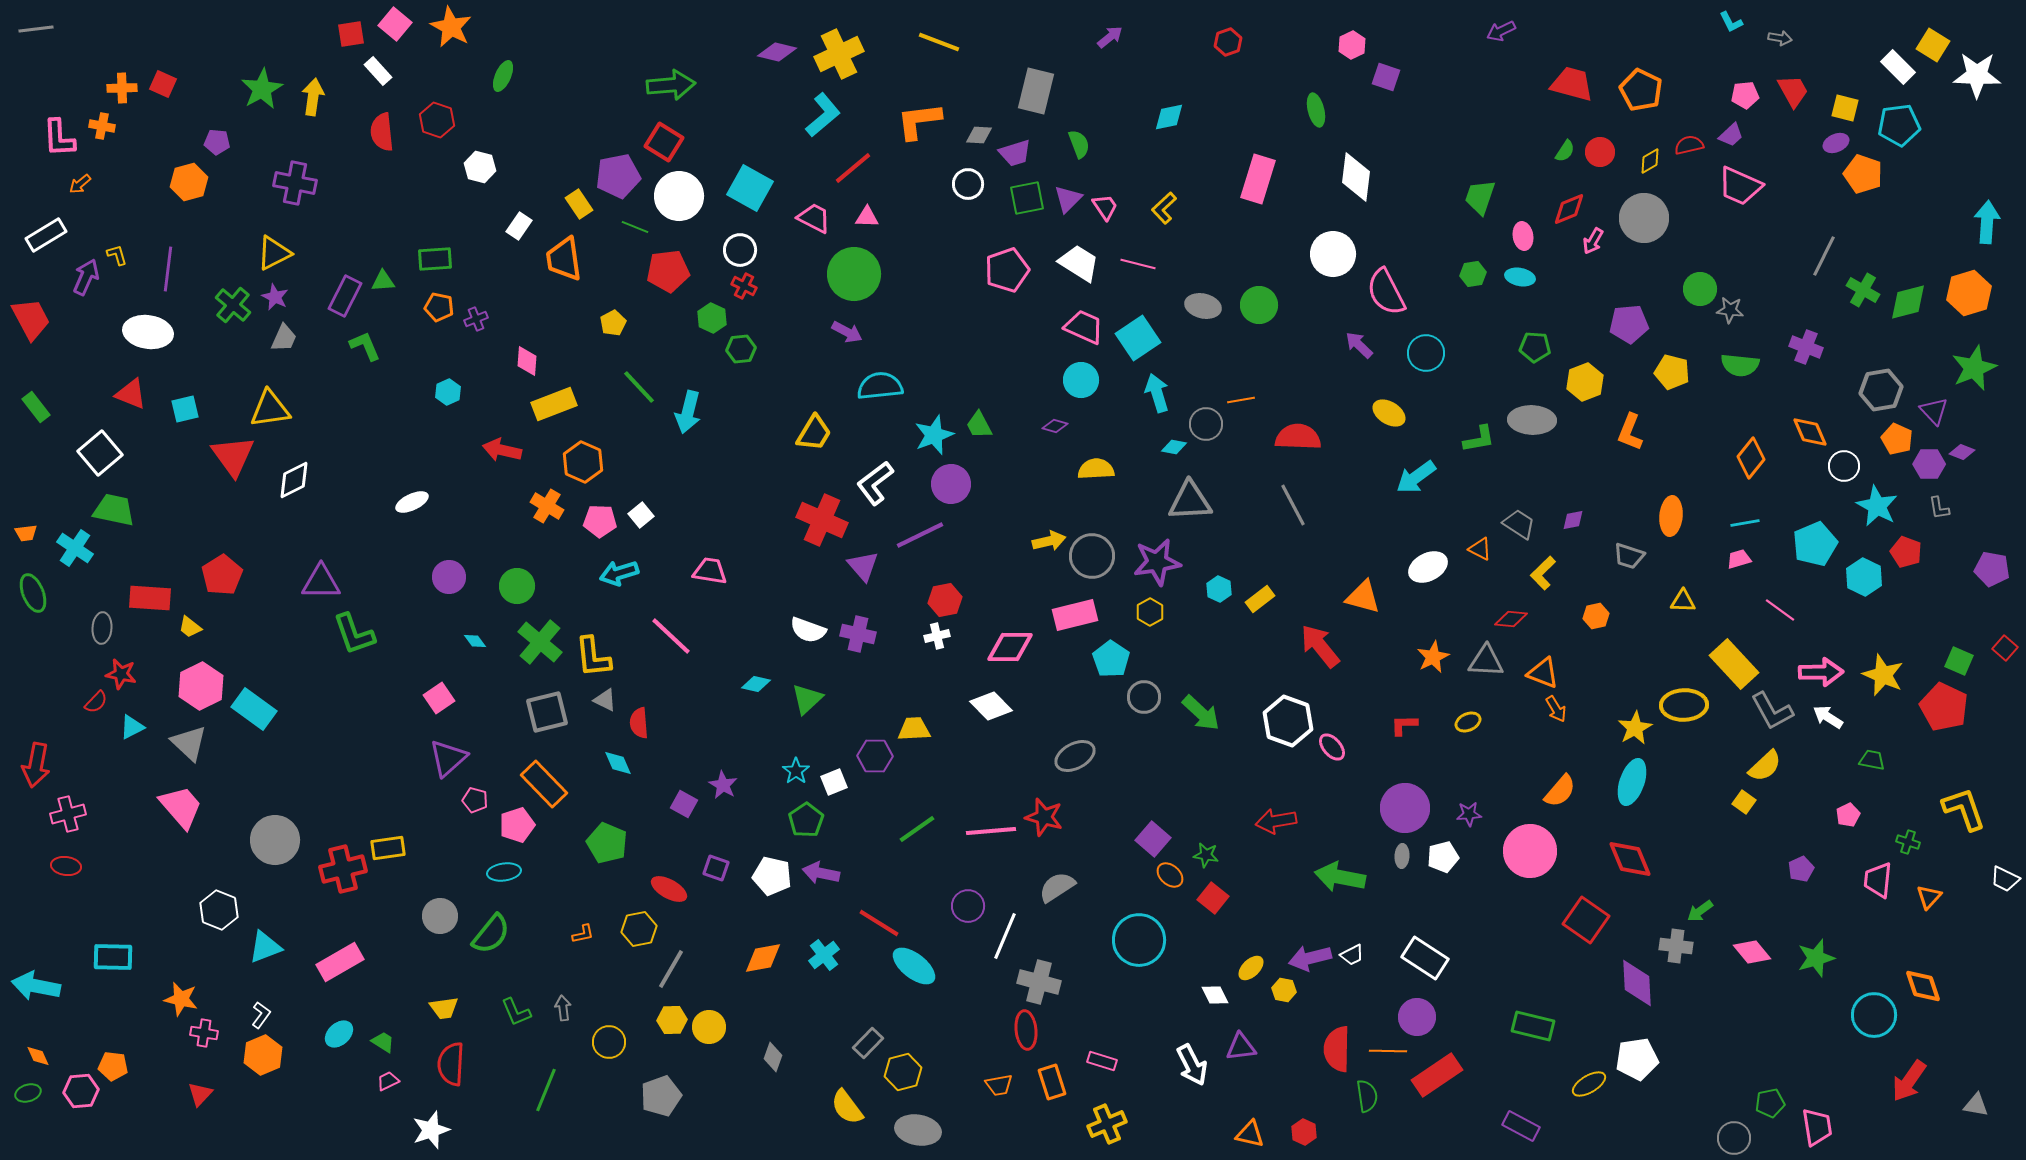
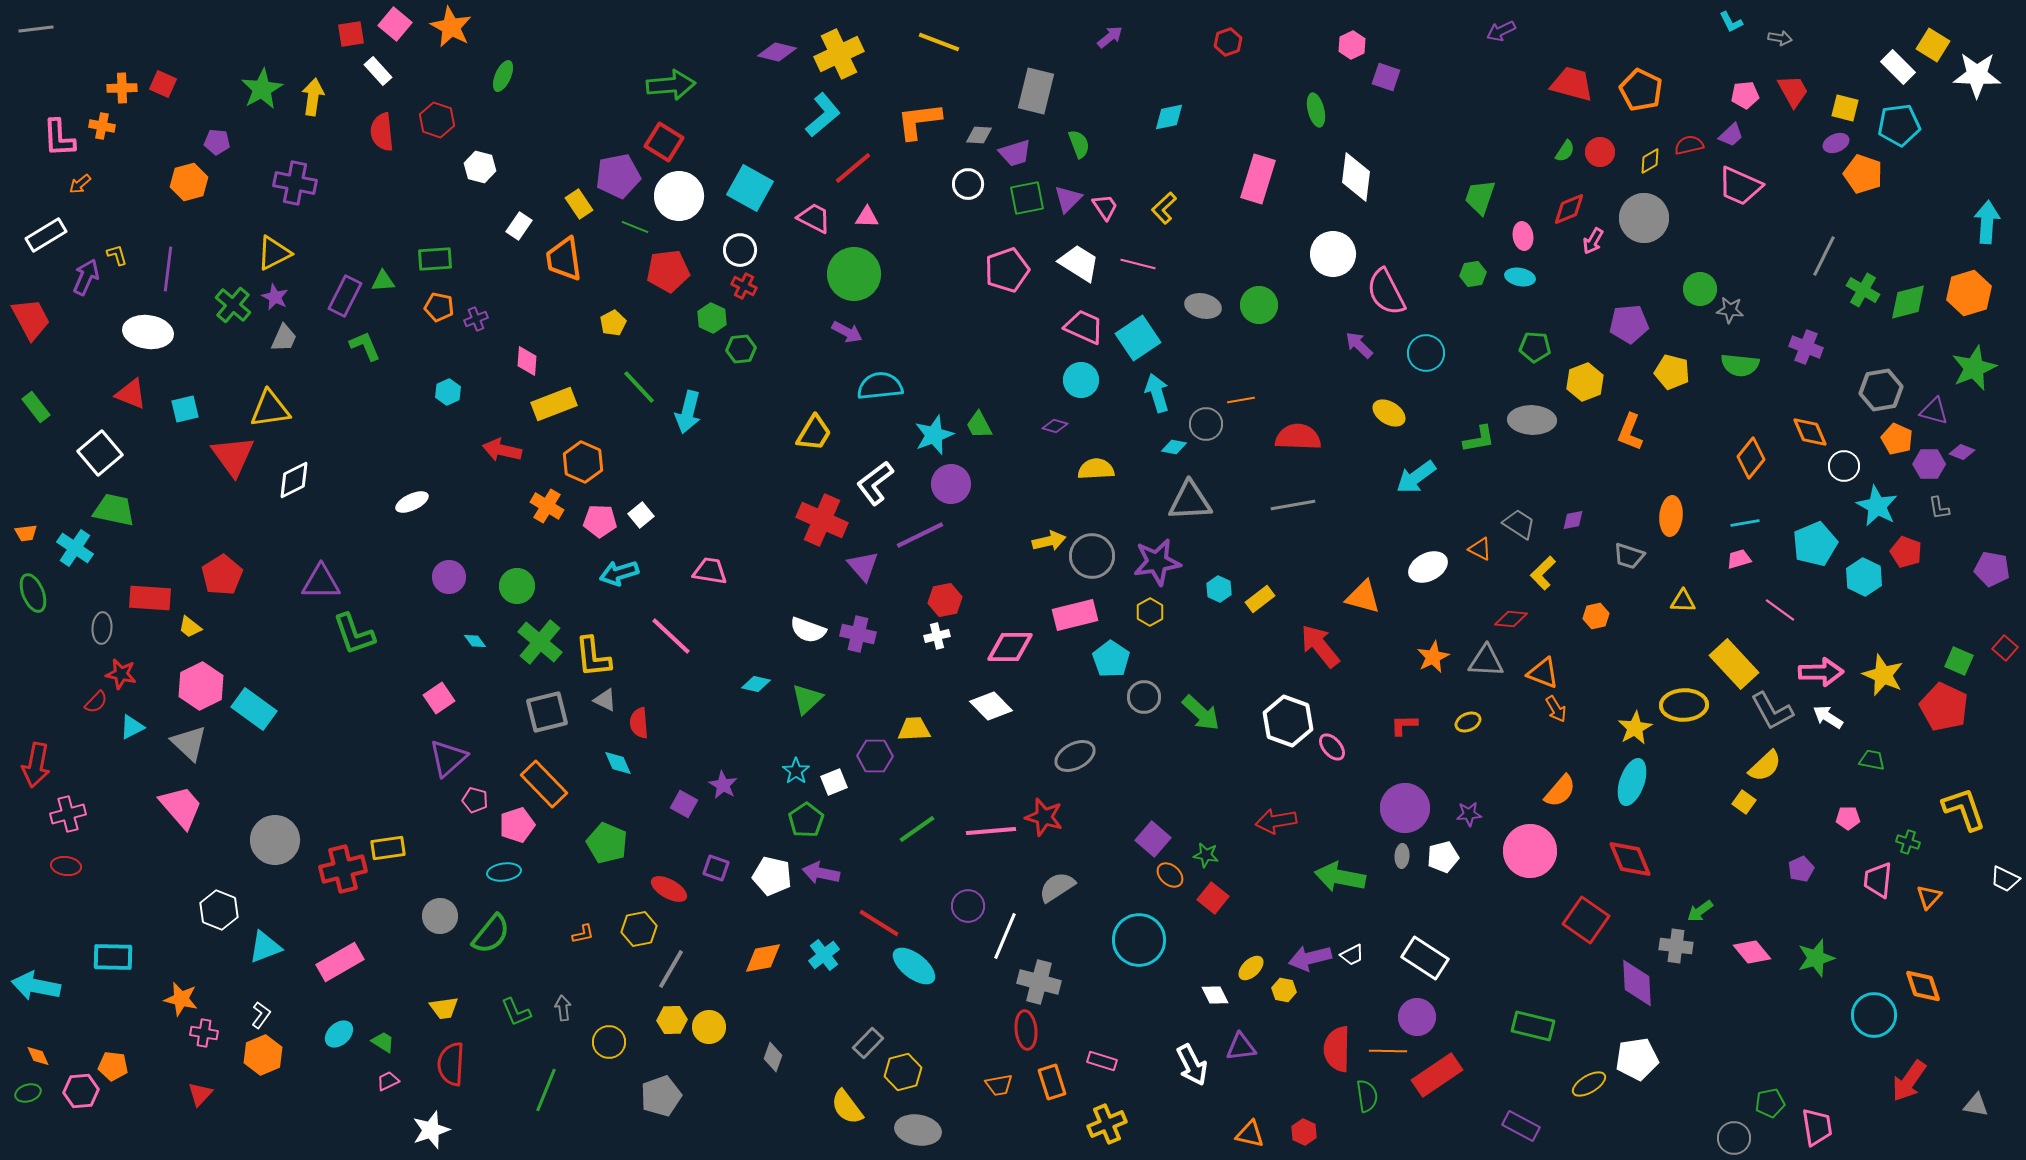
purple triangle at (1934, 411): rotated 32 degrees counterclockwise
gray line at (1293, 505): rotated 72 degrees counterclockwise
pink pentagon at (1848, 815): moved 3 px down; rotated 25 degrees clockwise
